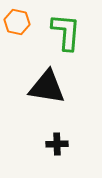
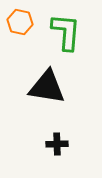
orange hexagon: moved 3 px right
